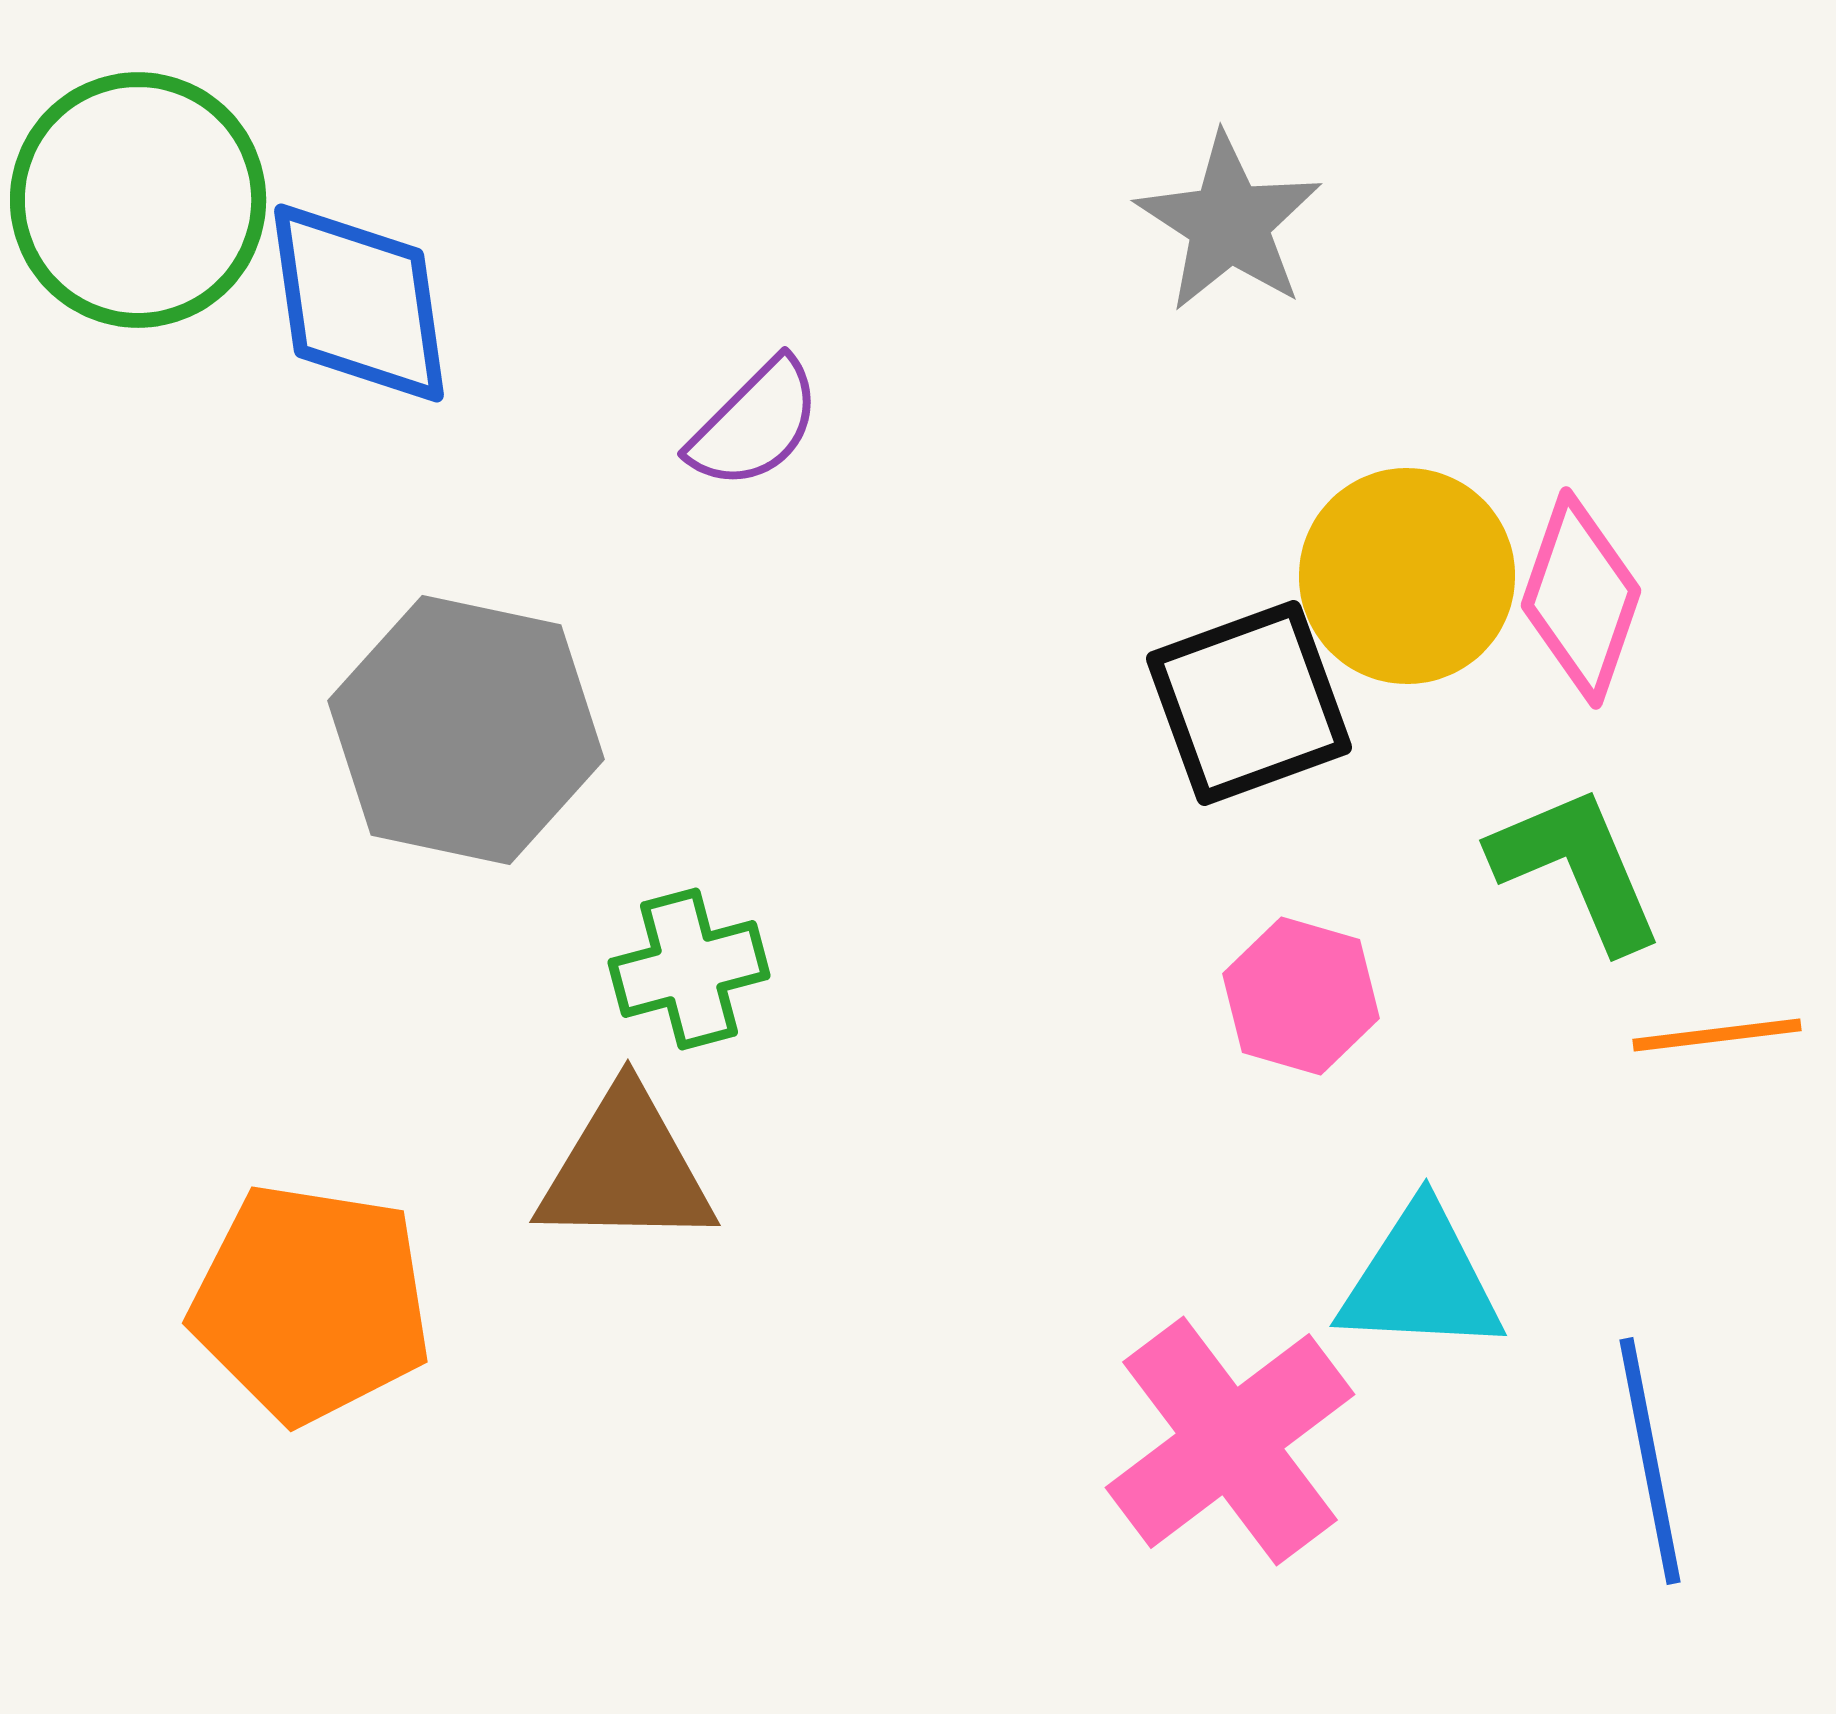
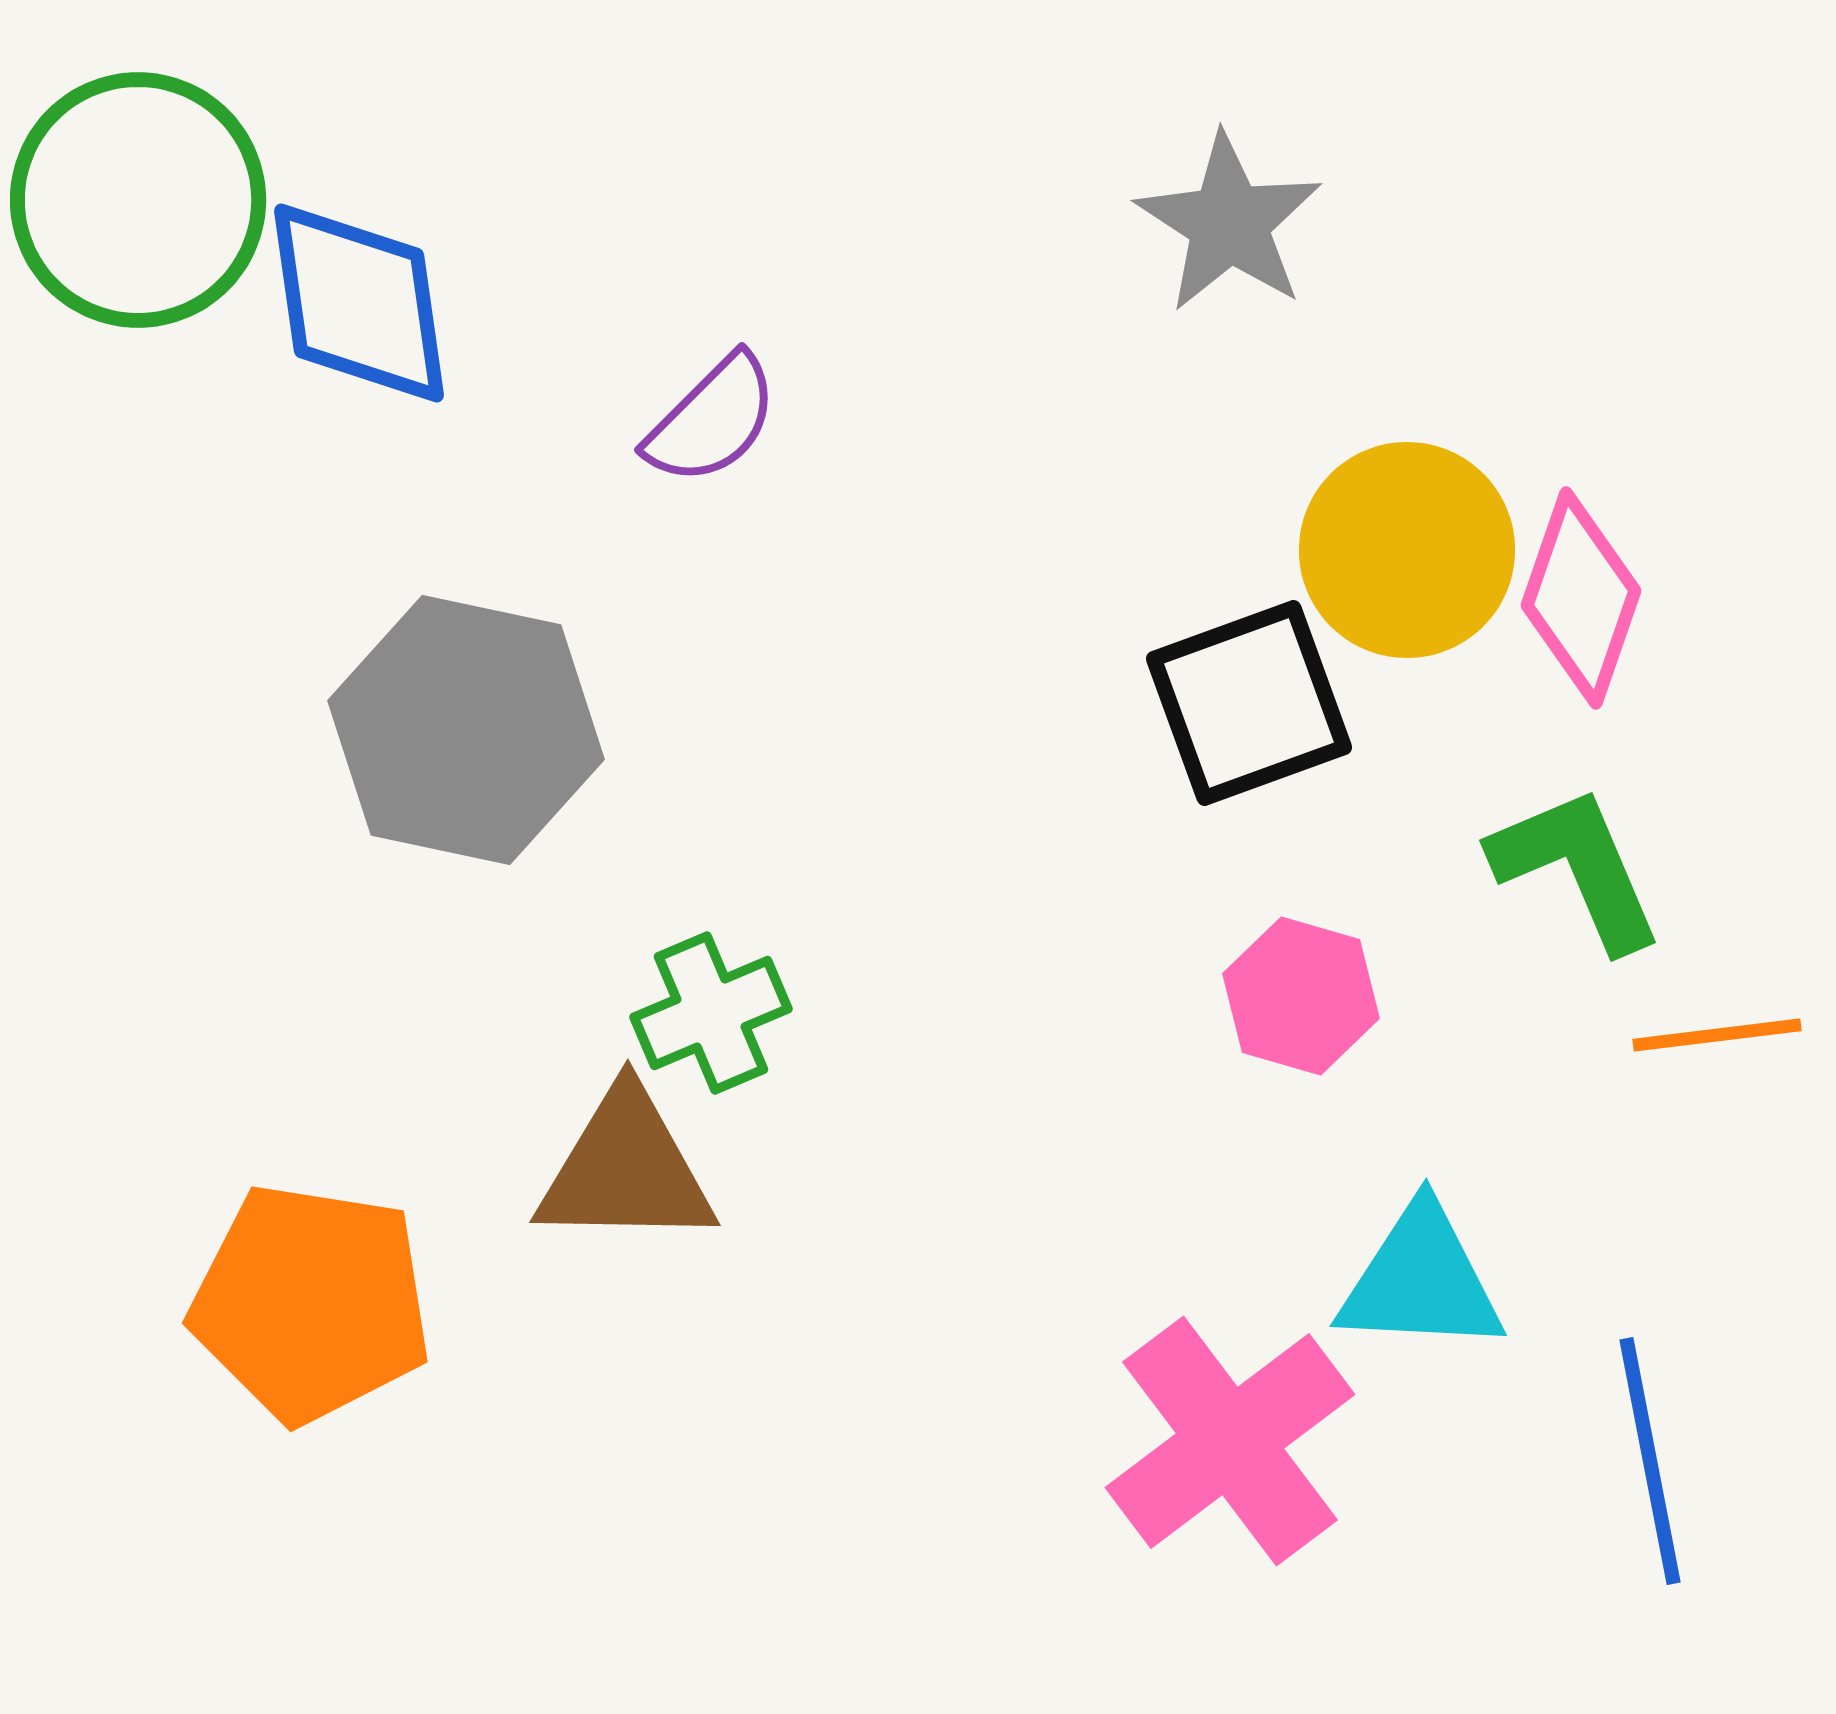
purple semicircle: moved 43 px left, 4 px up
yellow circle: moved 26 px up
green cross: moved 22 px right, 44 px down; rotated 8 degrees counterclockwise
